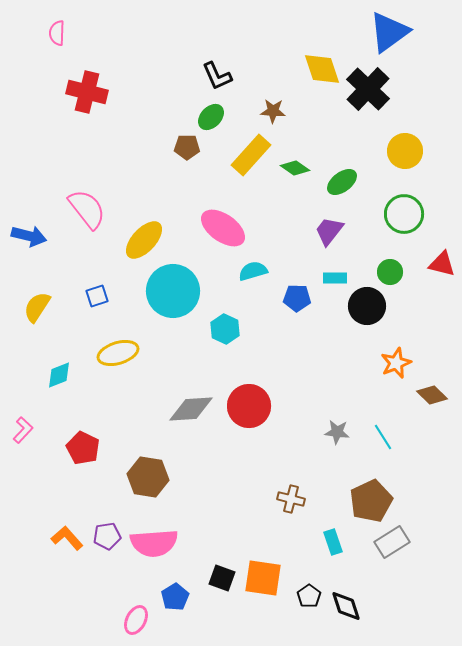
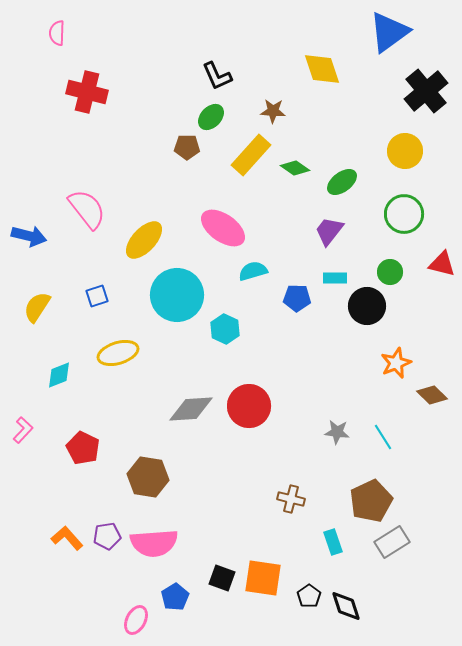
black cross at (368, 89): moved 58 px right, 2 px down; rotated 6 degrees clockwise
cyan circle at (173, 291): moved 4 px right, 4 px down
